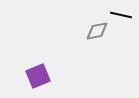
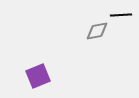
black line: rotated 15 degrees counterclockwise
